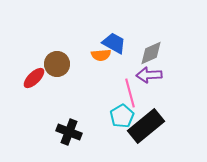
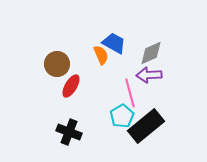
orange semicircle: rotated 108 degrees counterclockwise
red ellipse: moved 37 px right, 8 px down; rotated 15 degrees counterclockwise
